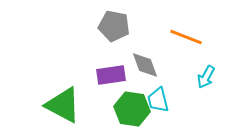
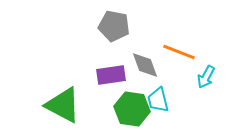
orange line: moved 7 px left, 15 px down
